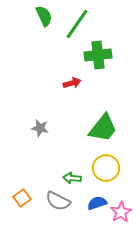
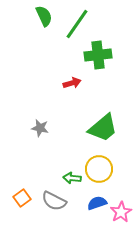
green trapezoid: rotated 12 degrees clockwise
yellow circle: moved 7 px left, 1 px down
gray semicircle: moved 4 px left
